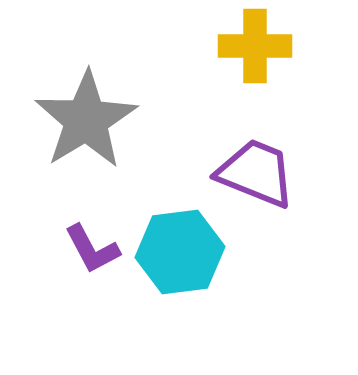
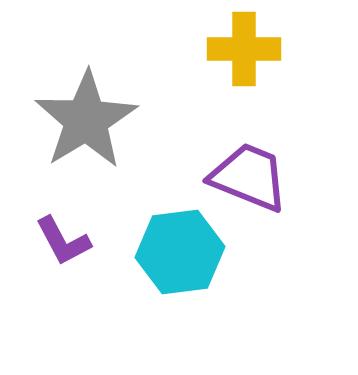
yellow cross: moved 11 px left, 3 px down
purple trapezoid: moved 7 px left, 4 px down
purple L-shape: moved 29 px left, 8 px up
